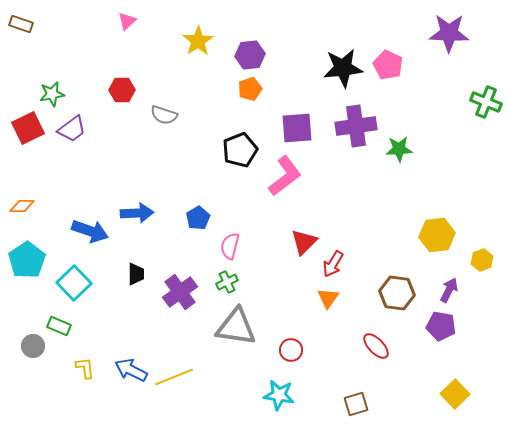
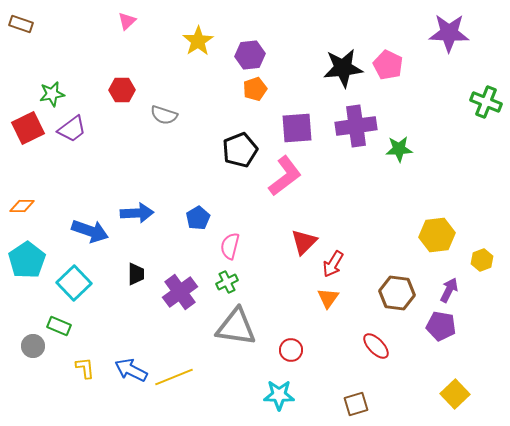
orange pentagon at (250, 89): moved 5 px right
cyan star at (279, 395): rotated 8 degrees counterclockwise
